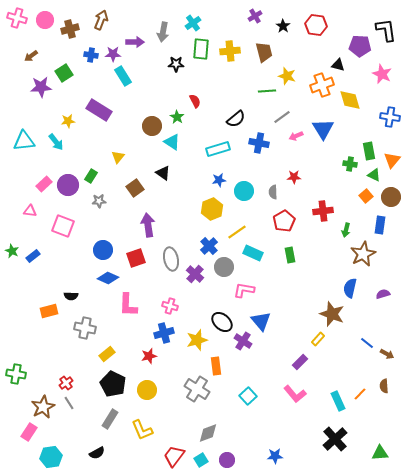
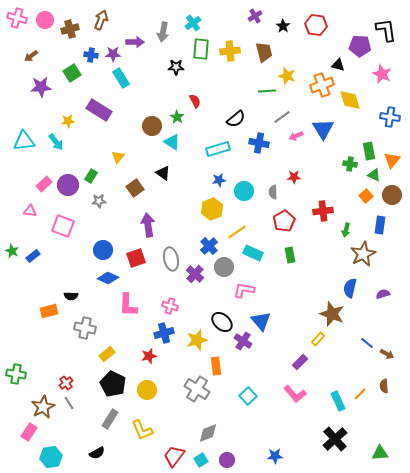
black star at (176, 64): moved 3 px down
green square at (64, 73): moved 8 px right
cyan rectangle at (123, 76): moved 2 px left, 2 px down
brown circle at (391, 197): moved 1 px right, 2 px up
